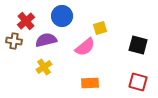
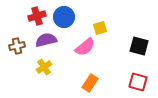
blue circle: moved 2 px right, 1 px down
red cross: moved 11 px right, 5 px up; rotated 24 degrees clockwise
brown cross: moved 3 px right, 5 px down; rotated 21 degrees counterclockwise
black square: moved 1 px right, 1 px down
orange rectangle: rotated 54 degrees counterclockwise
